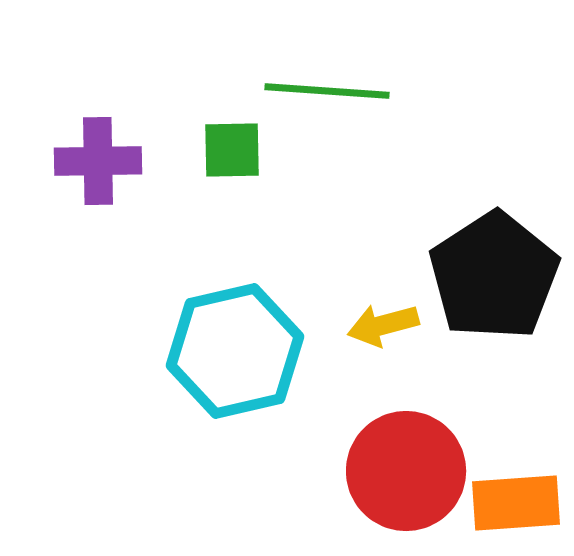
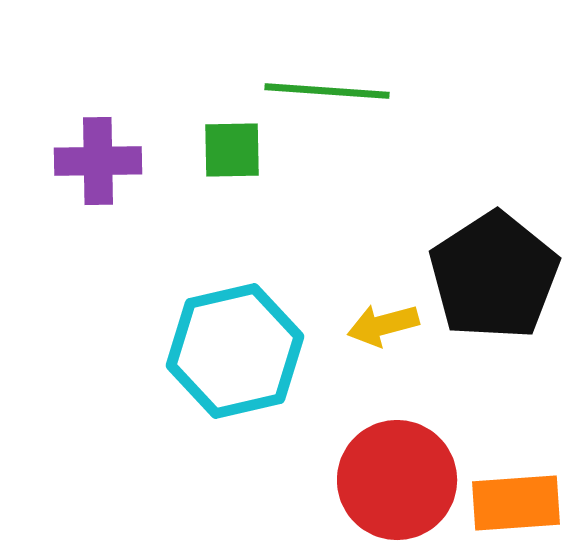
red circle: moved 9 px left, 9 px down
